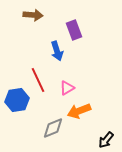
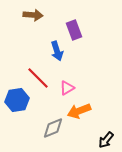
red line: moved 2 px up; rotated 20 degrees counterclockwise
